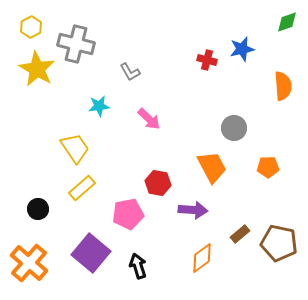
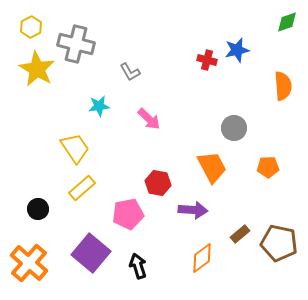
blue star: moved 5 px left, 1 px down
